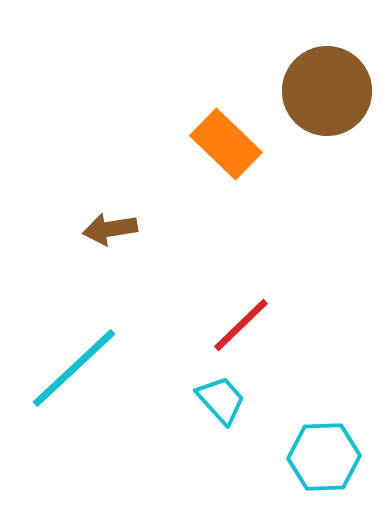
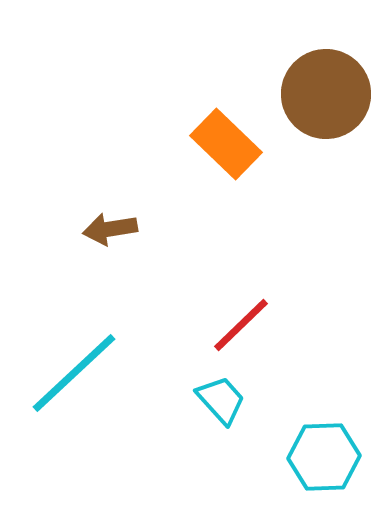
brown circle: moved 1 px left, 3 px down
cyan line: moved 5 px down
